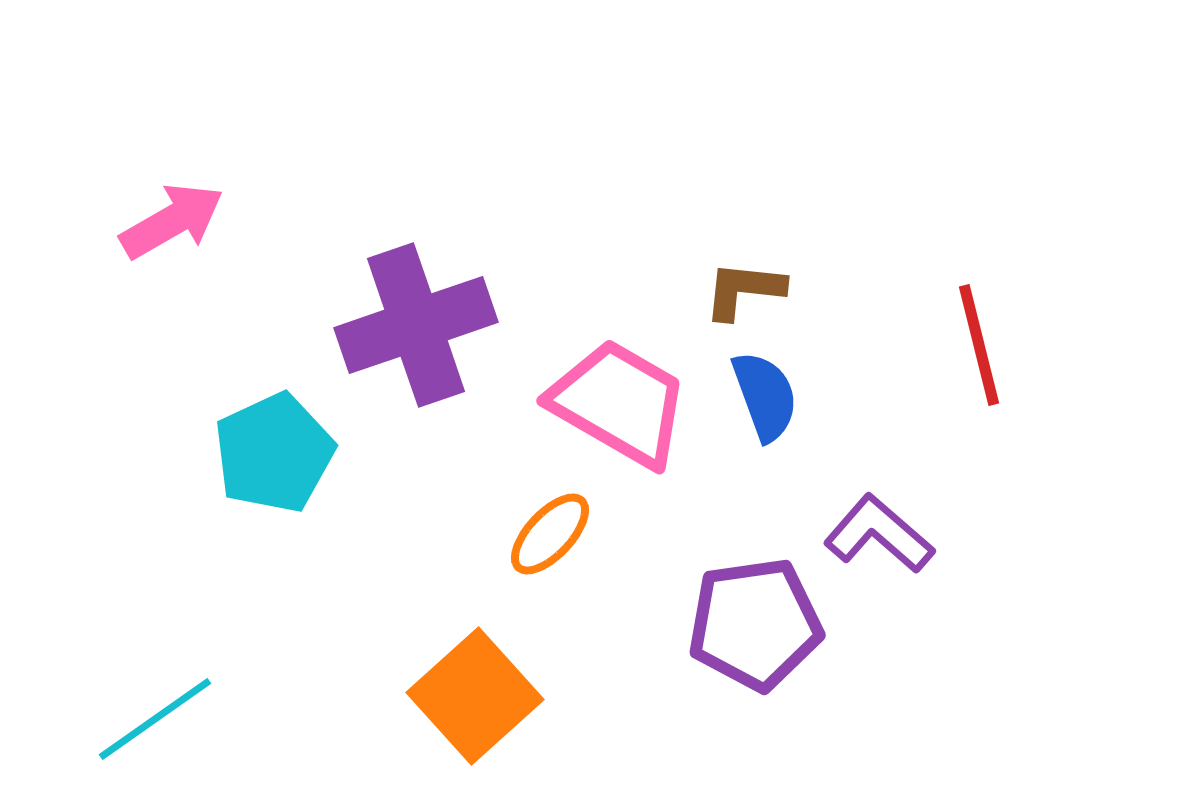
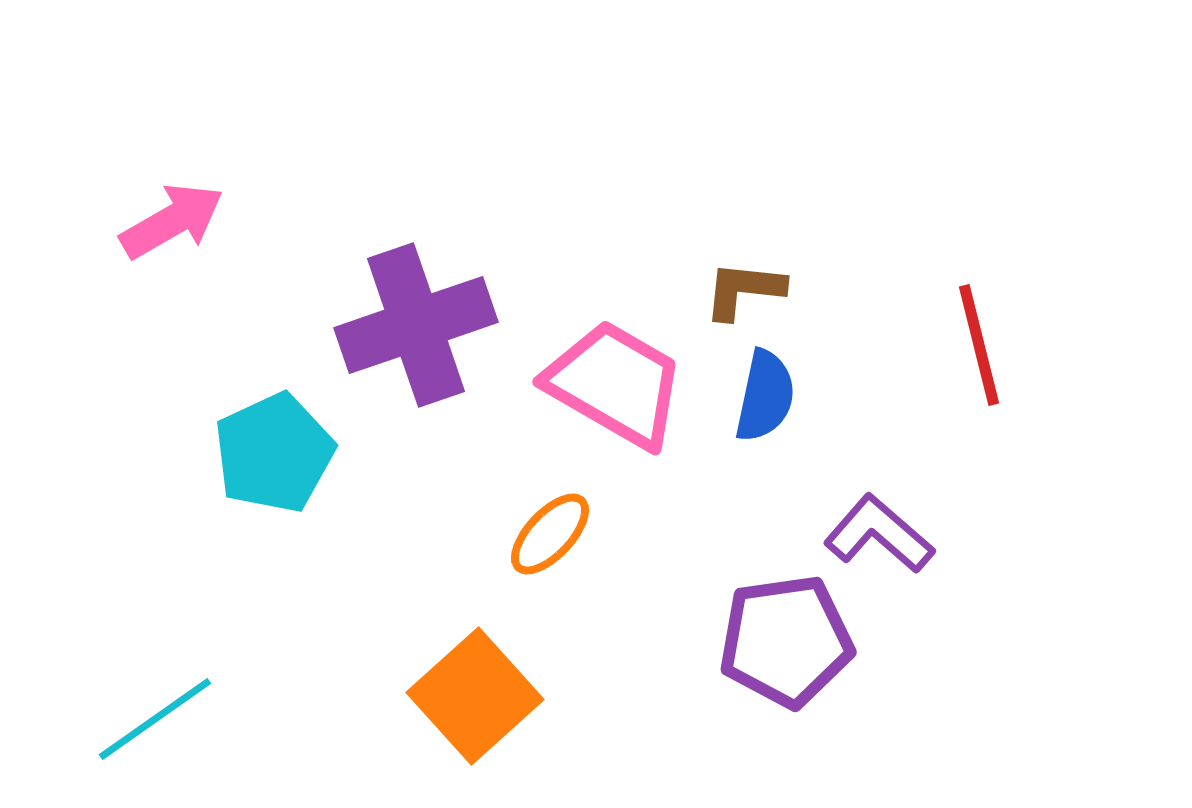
blue semicircle: rotated 32 degrees clockwise
pink trapezoid: moved 4 px left, 19 px up
purple pentagon: moved 31 px right, 17 px down
